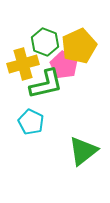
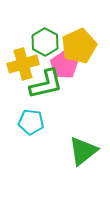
green hexagon: rotated 8 degrees clockwise
pink pentagon: rotated 8 degrees clockwise
cyan pentagon: rotated 20 degrees counterclockwise
